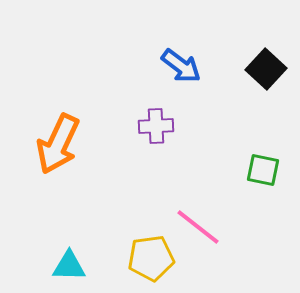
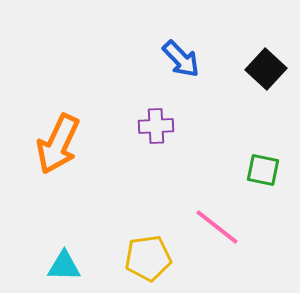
blue arrow: moved 7 px up; rotated 9 degrees clockwise
pink line: moved 19 px right
yellow pentagon: moved 3 px left
cyan triangle: moved 5 px left
